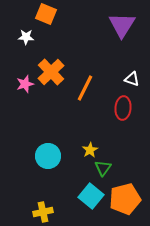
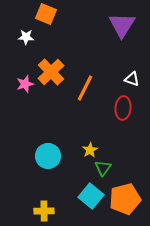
yellow cross: moved 1 px right, 1 px up; rotated 12 degrees clockwise
